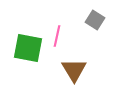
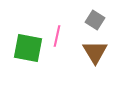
brown triangle: moved 21 px right, 18 px up
